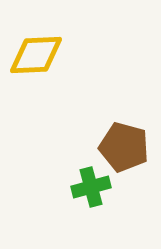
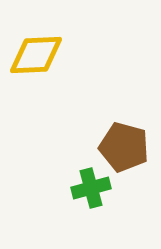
green cross: moved 1 px down
